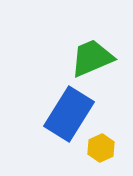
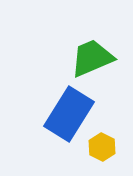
yellow hexagon: moved 1 px right, 1 px up; rotated 8 degrees counterclockwise
